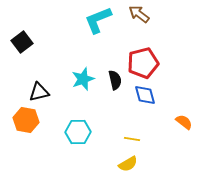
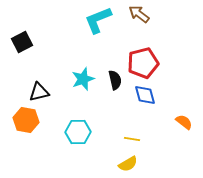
black square: rotated 10 degrees clockwise
